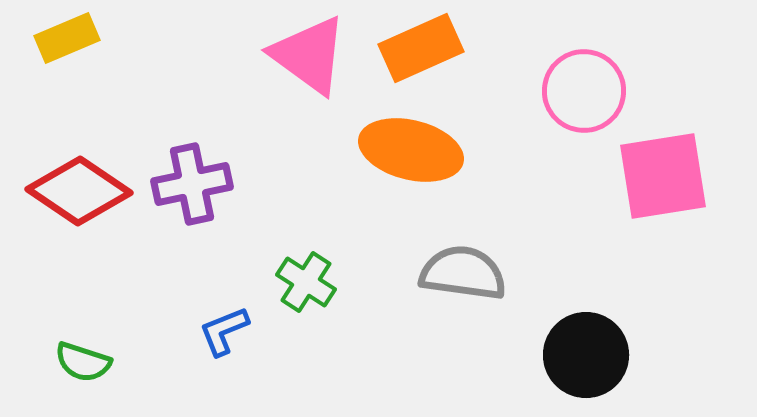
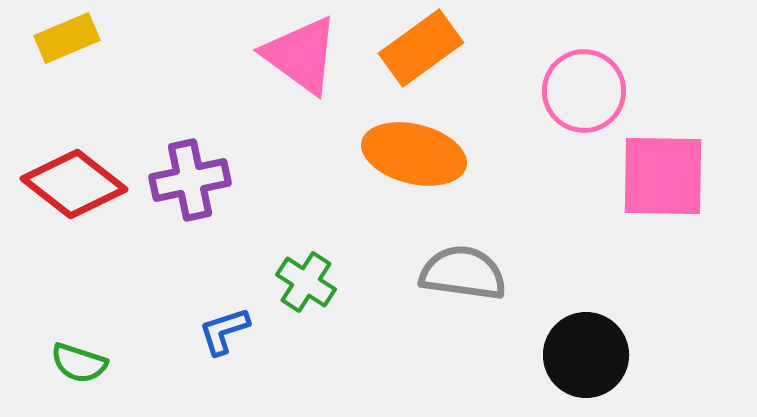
orange rectangle: rotated 12 degrees counterclockwise
pink triangle: moved 8 px left
orange ellipse: moved 3 px right, 4 px down
pink square: rotated 10 degrees clockwise
purple cross: moved 2 px left, 4 px up
red diamond: moved 5 px left, 7 px up; rotated 4 degrees clockwise
blue L-shape: rotated 4 degrees clockwise
green semicircle: moved 4 px left, 1 px down
